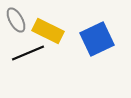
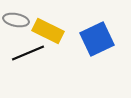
gray ellipse: rotated 50 degrees counterclockwise
